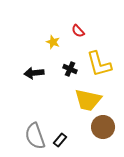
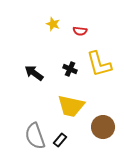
red semicircle: moved 2 px right; rotated 40 degrees counterclockwise
yellow star: moved 18 px up
black arrow: rotated 42 degrees clockwise
yellow trapezoid: moved 17 px left, 6 px down
